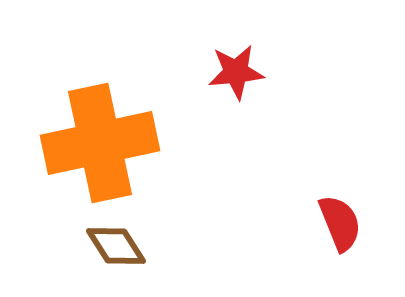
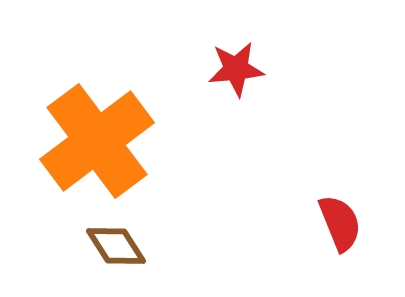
red star: moved 3 px up
orange cross: moved 3 px left, 2 px up; rotated 25 degrees counterclockwise
